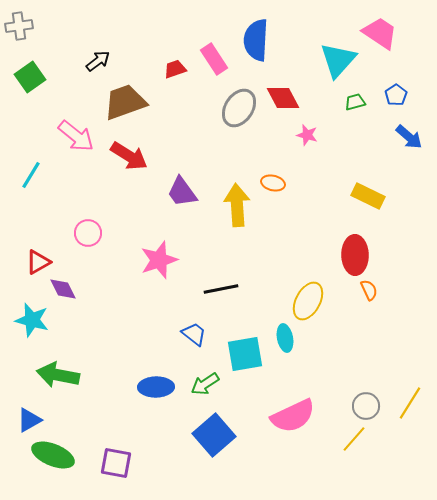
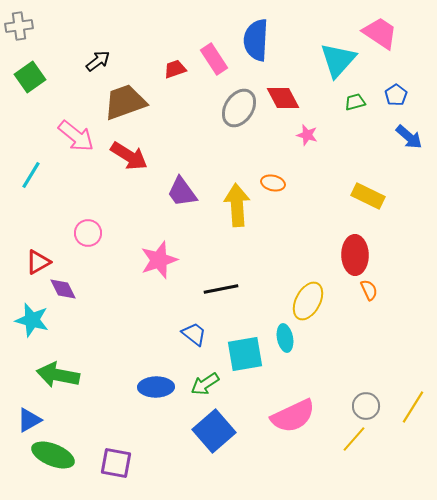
yellow line at (410, 403): moved 3 px right, 4 px down
blue square at (214, 435): moved 4 px up
